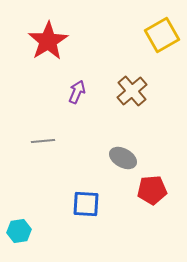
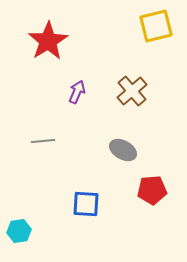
yellow square: moved 6 px left, 9 px up; rotated 16 degrees clockwise
gray ellipse: moved 8 px up
